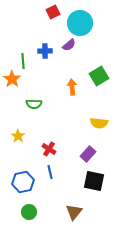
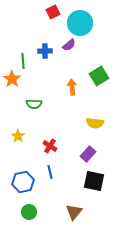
yellow semicircle: moved 4 px left
red cross: moved 1 px right, 3 px up
